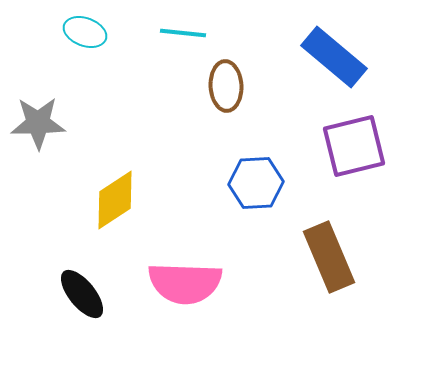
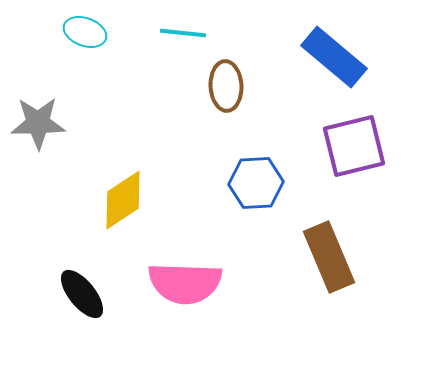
yellow diamond: moved 8 px right
